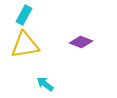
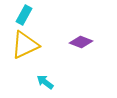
yellow triangle: rotated 16 degrees counterclockwise
cyan arrow: moved 2 px up
